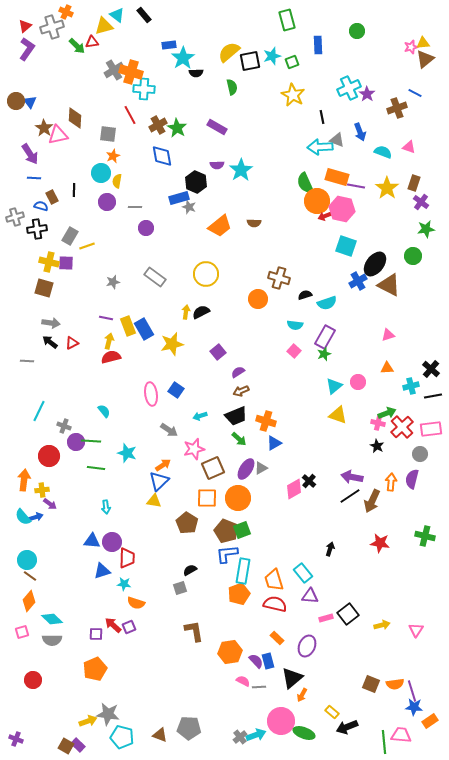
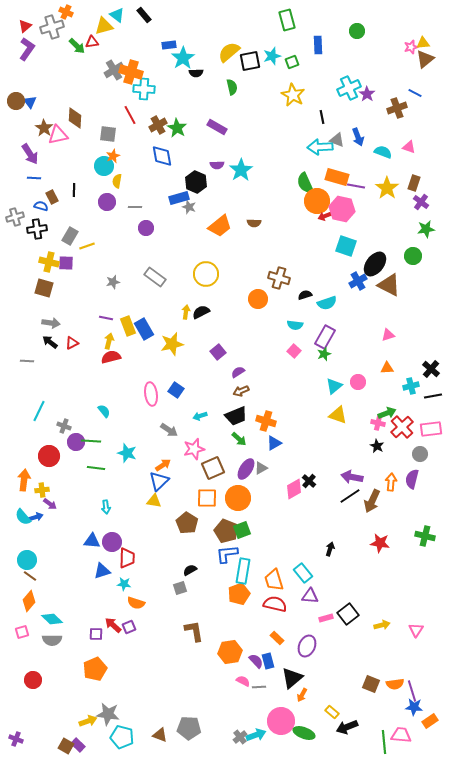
blue arrow at (360, 132): moved 2 px left, 5 px down
cyan circle at (101, 173): moved 3 px right, 7 px up
